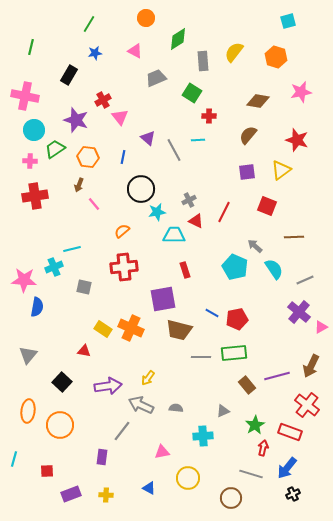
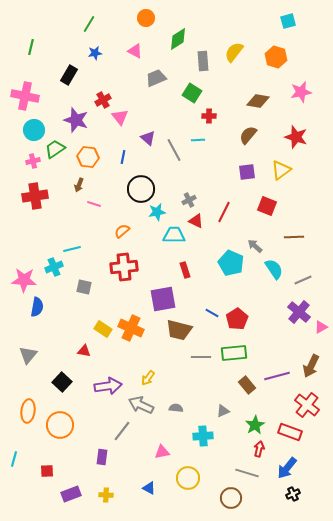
red star at (297, 140): moved 1 px left, 3 px up
pink cross at (30, 161): moved 3 px right; rotated 16 degrees counterclockwise
pink line at (94, 204): rotated 32 degrees counterclockwise
cyan pentagon at (235, 267): moved 4 px left, 4 px up
gray line at (305, 280): moved 2 px left
red pentagon at (237, 319): rotated 20 degrees counterclockwise
red arrow at (263, 448): moved 4 px left, 1 px down
gray line at (251, 474): moved 4 px left, 1 px up
